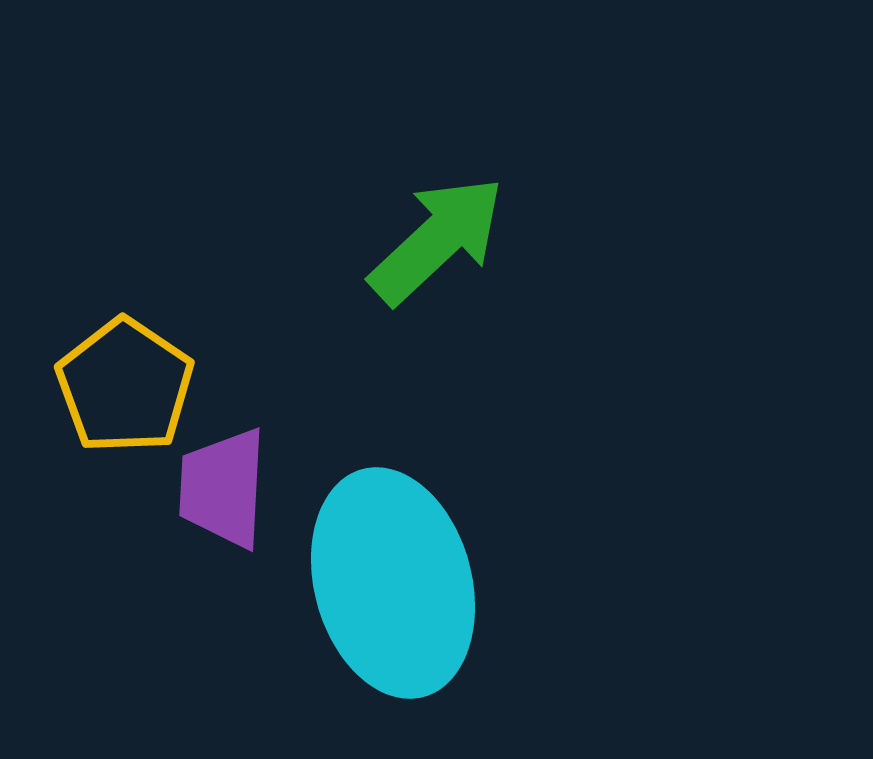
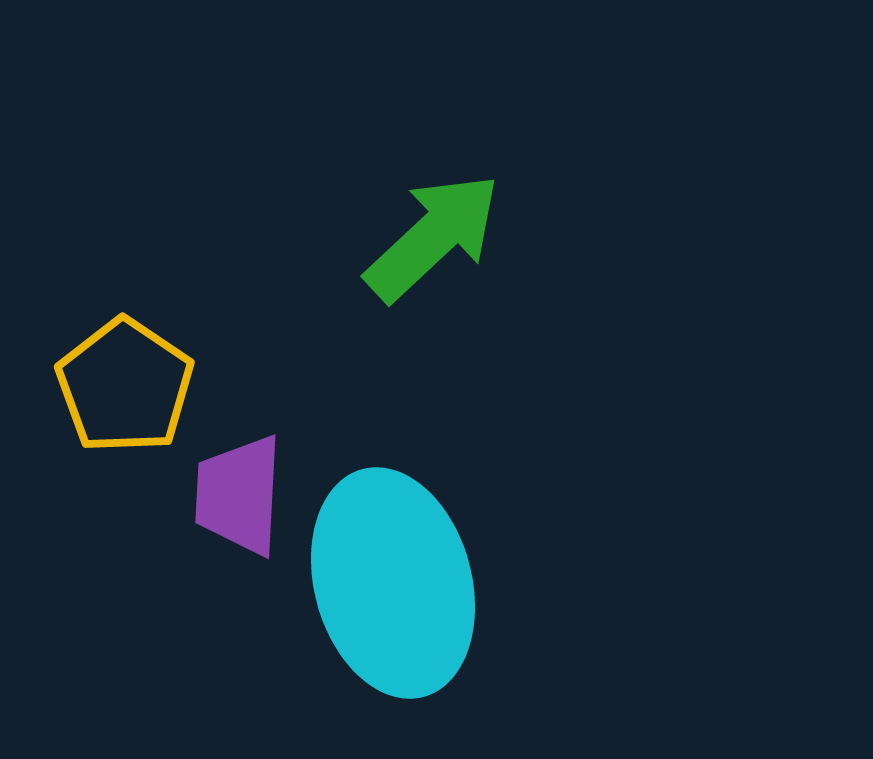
green arrow: moved 4 px left, 3 px up
purple trapezoid: moved 16 px right, 7 px down
